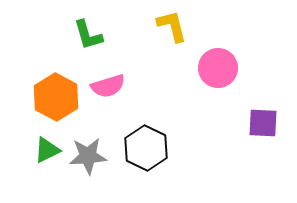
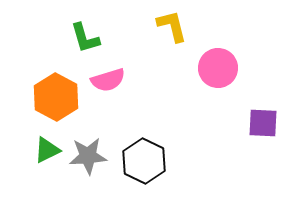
green L-shape: moved 3 px left, 3 px down
pink semicircle: moved 6 px up
black hexagon: moved 2 px left, 13 px down
